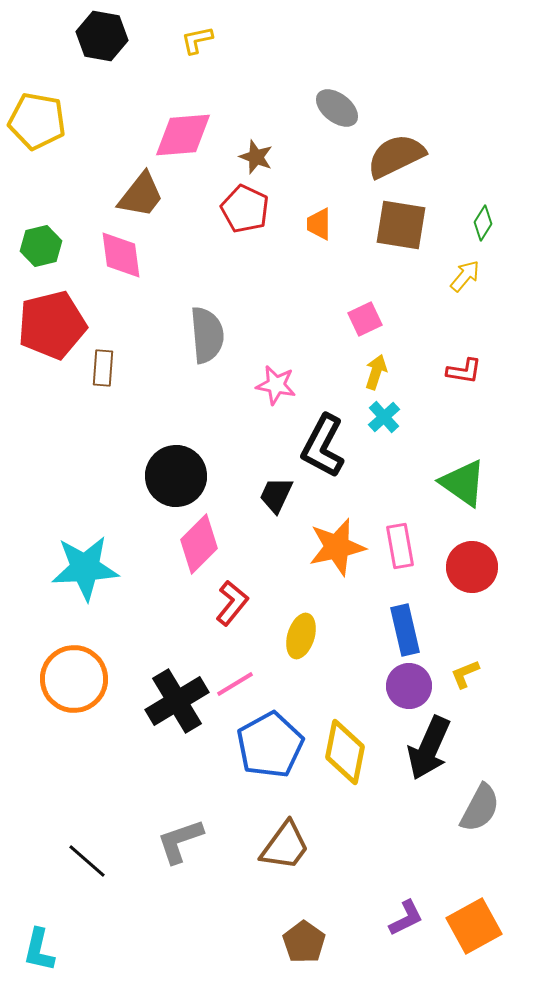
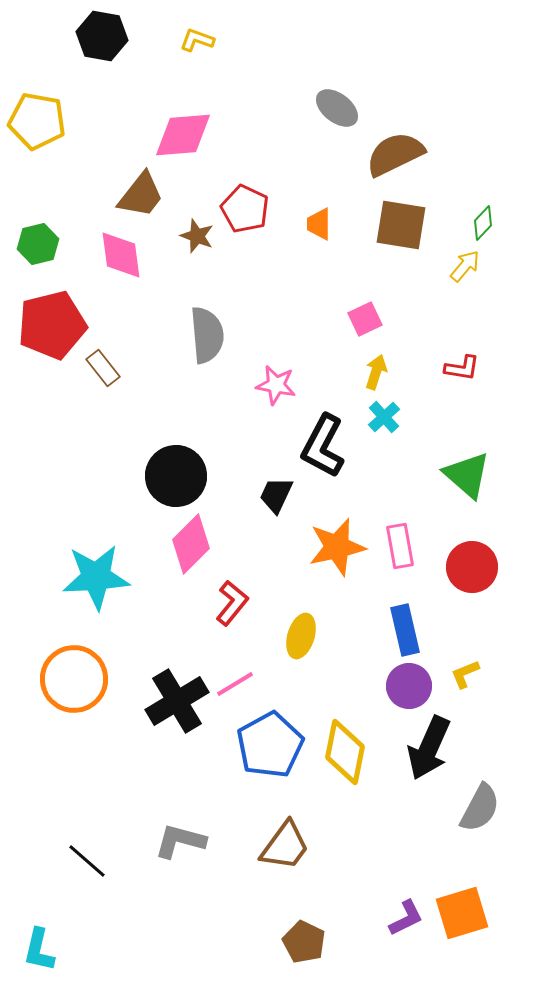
yellow L-shape at (197, 40): rotated 32 degrees clockwise
brown semicircle at (396, 156): moved 1 px left, 2 px up
brown star at (256, 157): moved 59 px left, 79 px down
green diamond at (483, 223): rotated 12 degrees clockwise
green hexagon at (41, 246): moved 3 px left, 2 px up
yellow arrow at (465, 276): moved 10 px up
brown rectangle at (103, 368): rotated 42 degrees counterclockwise
red L-shape at (464, 371): moved 2 px left, 3 px up
green triangle at (463, 483): moved 4 px right, 8 px up; rotated 6 degrees clockwise
pink diamond at (199, 544): moved 8 px left
cyan star at (85, 568): moved 11 px right, 9 px down
gray L-shape at (180, 841): rotated 34 degrees clockwise
orange square at (474, 926): moved 12 px left, 13 px up; rotated 12 degrees clockwise
brown pentagon at (304, 942): rotated 9 degrees counterclockwise
